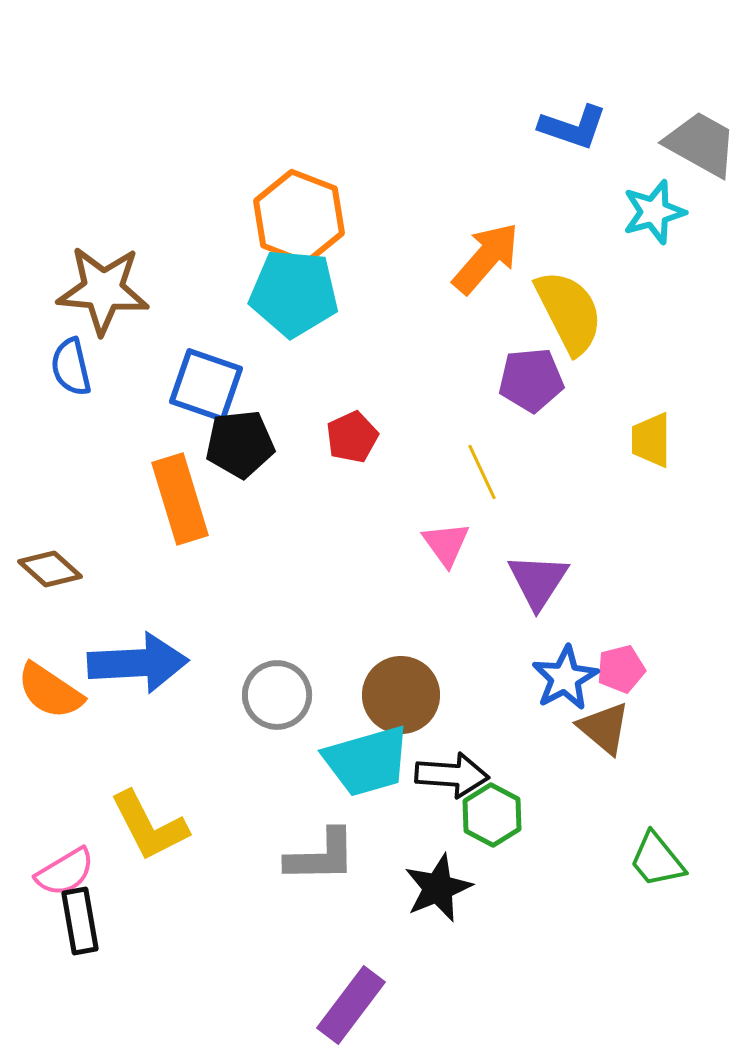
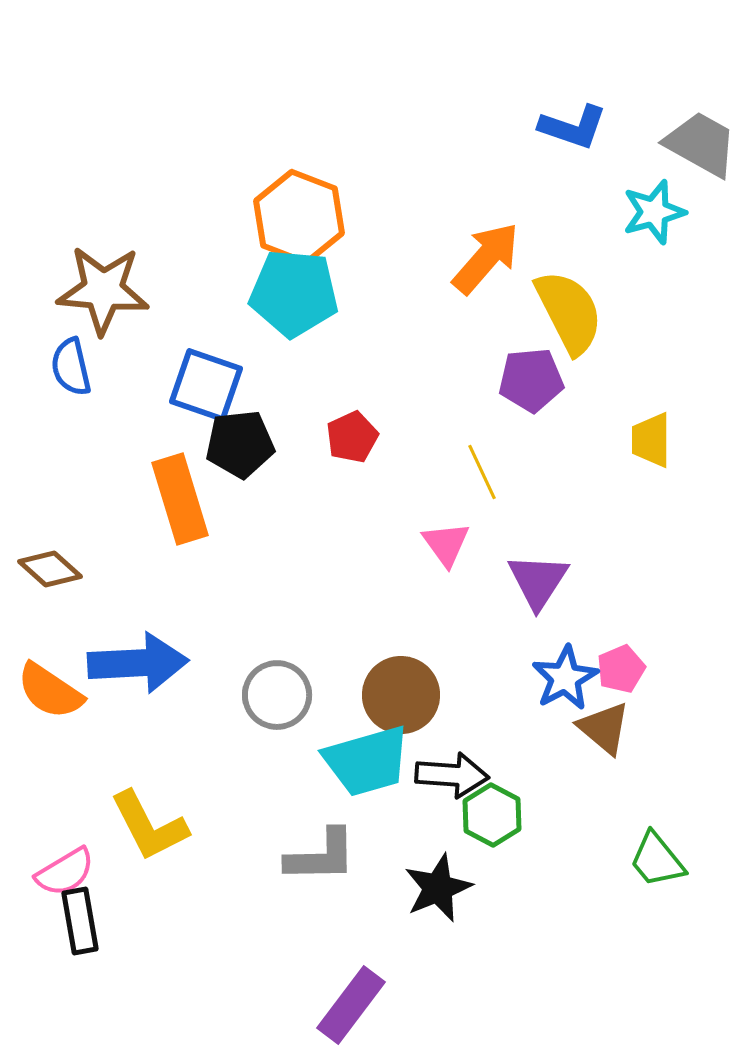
pink pentagon: rotated 9 degrees counterclockwise
